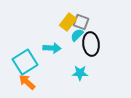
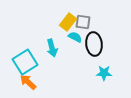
gray square: moved 2 px right; rotated 14 degrees counterclockwise
cyan semicircle: moved 2 px left, 2 px down; rotated 72 degrees clockwise
black ellipse: moved 3 px right
cyan arrow: rotated 72 degrees clockwise
cyan star: moved 24 px right
orange arrow: moved 1 px right
